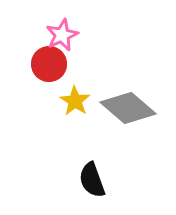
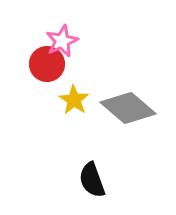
pink star: moved 6 px down
red circle: moved 2 px left
yellow star: moved 1 px left, 1 px up
